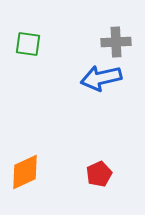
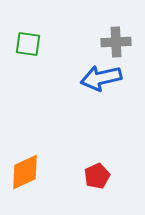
red pentagon: moved 2 px left, 2 px down
